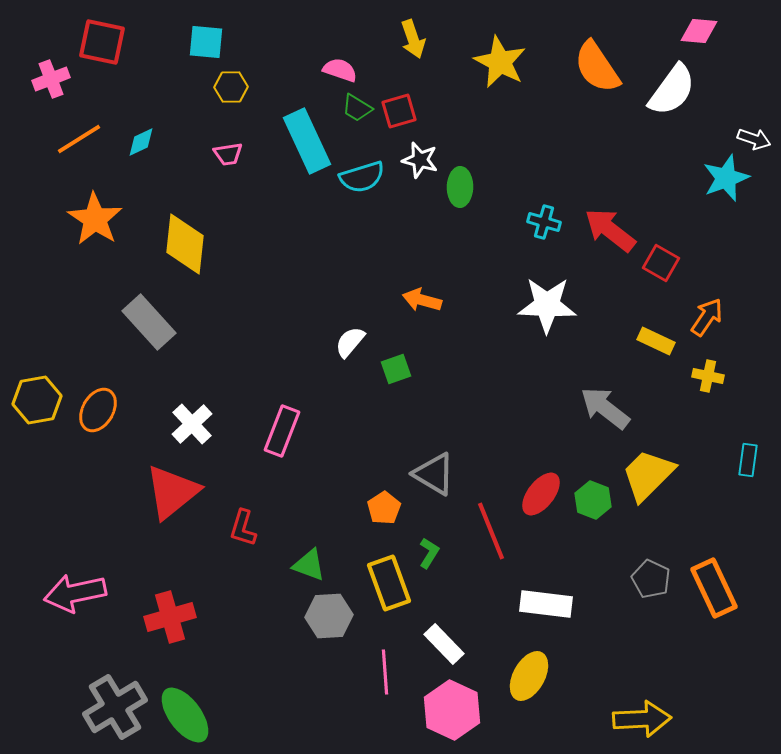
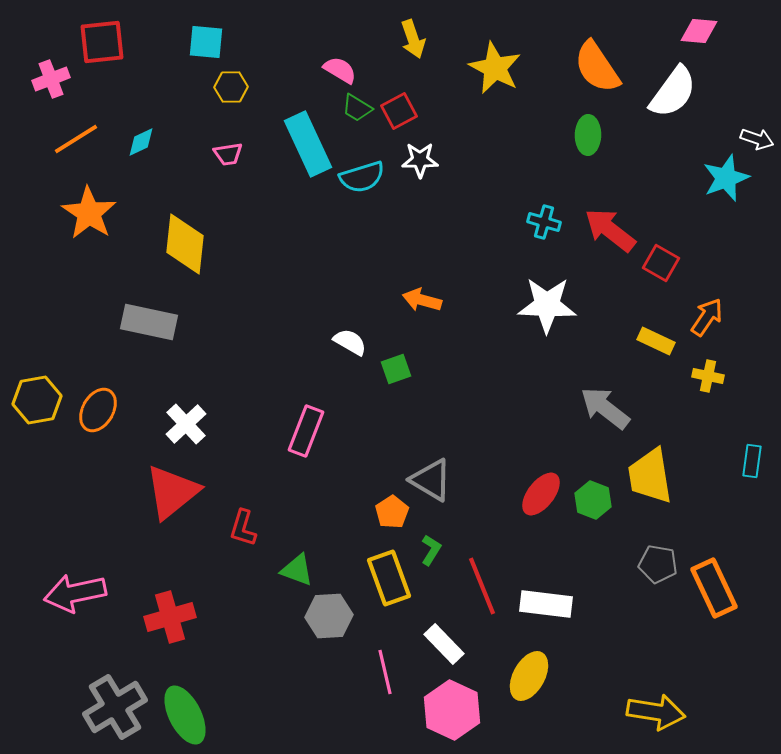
red square at (102, 42): rotated 18 degrees counterclockwise
yellow star at (500, 62): moved 5 px left, 6 px down
pink semicircle at (340, 70): rotated 12 degrees clockwise
white semicircle at (672, 90): moved 1 px right, 2 px down
red square at (399, 111): rotated 12 degrees counterclockwise
orange line at (79, 139): moved 3 px left
white arrow at (754, 139): moved 3 px right
cyan rectangle at (307, 141): moved 1 px right, 3 px down
white star at (420, 160): rotated 15 degrees counterclockwise
green ellipse at (460, 187): moved 128 px right, 52 px up
orange star at (95, 219): moved 6 px left, 6 px up
gray rectangle at (149, 322): rotated 36 degrees counterclockwise
white semicircle at (350, 342): rotated 80 degrees clockwise
white cross at (192, 424): moved 6 px left
pink rectangle at (282, 431): moved 24 px right
cyan rectangle at (748, 460): moved 4 px right, 1 px down
gray triangle at (434, 474): moved 3 px left, 6 px down
yellow trapezoid at (648, 475): moved 2 px right, 1 px down; rotated 54 degrees counterclockwise
orange pentagon at (384, 508): moved 8 px right, 4 px down
red line at (491, 531): moved 9 px left, 55 px down
green L-shape at (429, 553): moved 2 px right, 3 px up
green triangle at (309, 565): moved 12 px left, 5 px down
gray pentagon at (651, 579): moved 7 px right, 15 px up; rotated 15 degrees counterclockwise
yellow rectangle at (389, 583): moved 5 px up
pink line at (385, 672): rotated 9 degrees counterclockwise
green ellipse at (185, 715): rotated 10 degrees clockwise
yellow arrow at (642, 719): moved 14 px right, 7 px up; rotated 12 degrees clockwise
